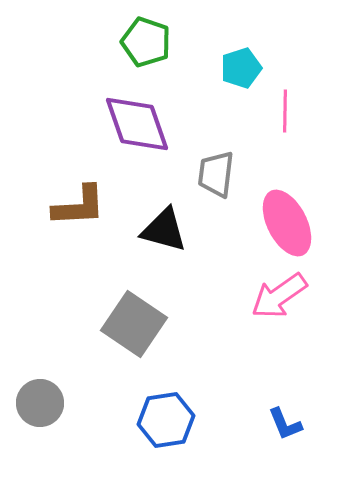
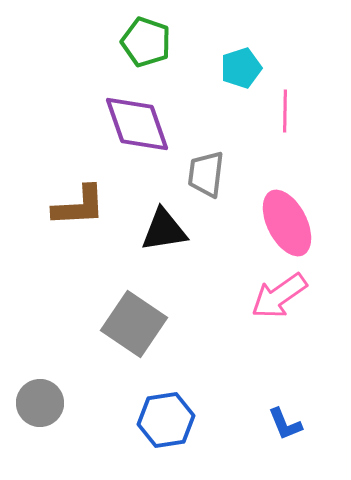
gray trapezoid: moved 10 px left
black triangle: rotated 24 degrees counterclockwise
